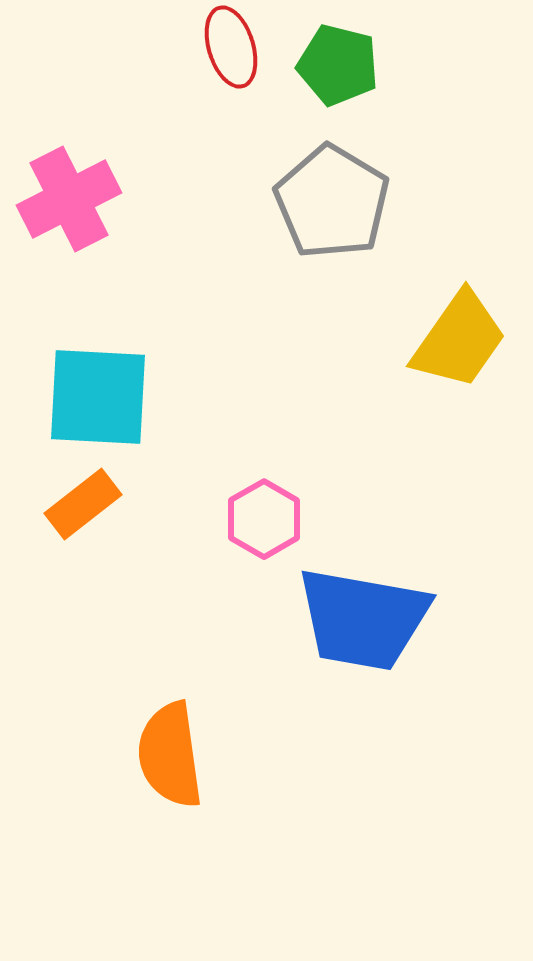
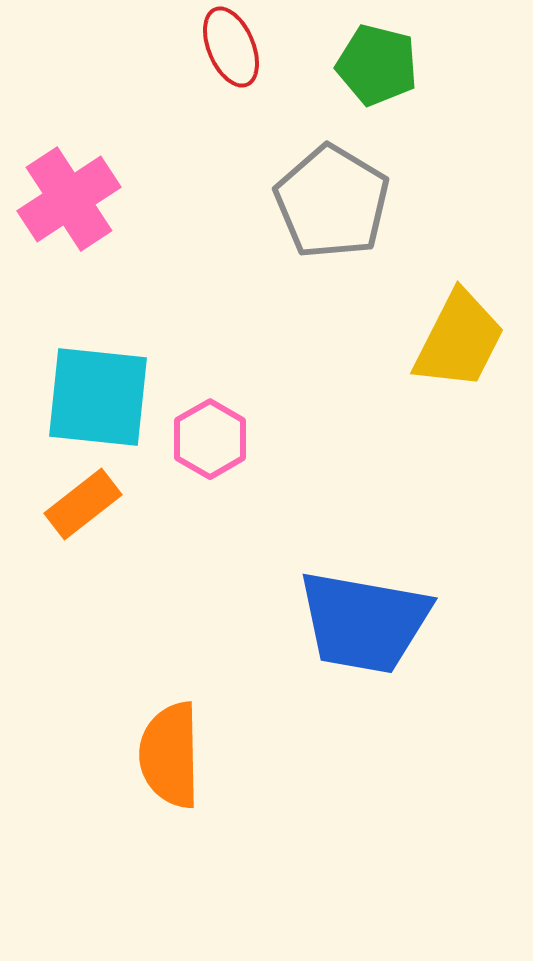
red ellipse: rotated 6 degrees counterclockwise
green pentagon: moved 39 px right
pink cross: rotated 6 degrees counterclockwise
yellow trapezoid: rotated 8 degrees counterclockwise
cyan square: rotated 3 degrees clockwise
pink hexagon: moved 54 px left, 80 px up
blue trapezoid: moved 1 px right, 3 px down
orange semicircle: rotated 7 degrees clockwise
